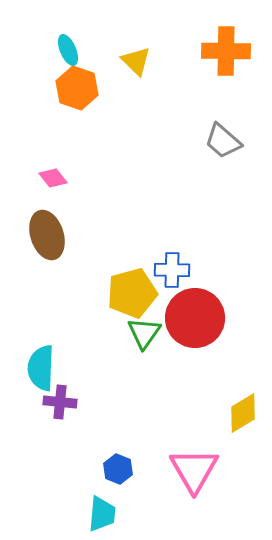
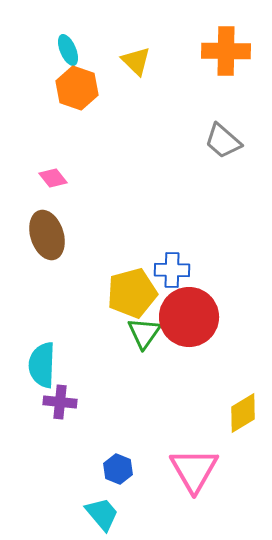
red circle: moved 6 px left, 1 px up
cyan semicircle: moved 1 px right, 3 px up
cyan trapezoid: rotated 45 degrees counterclockwise
